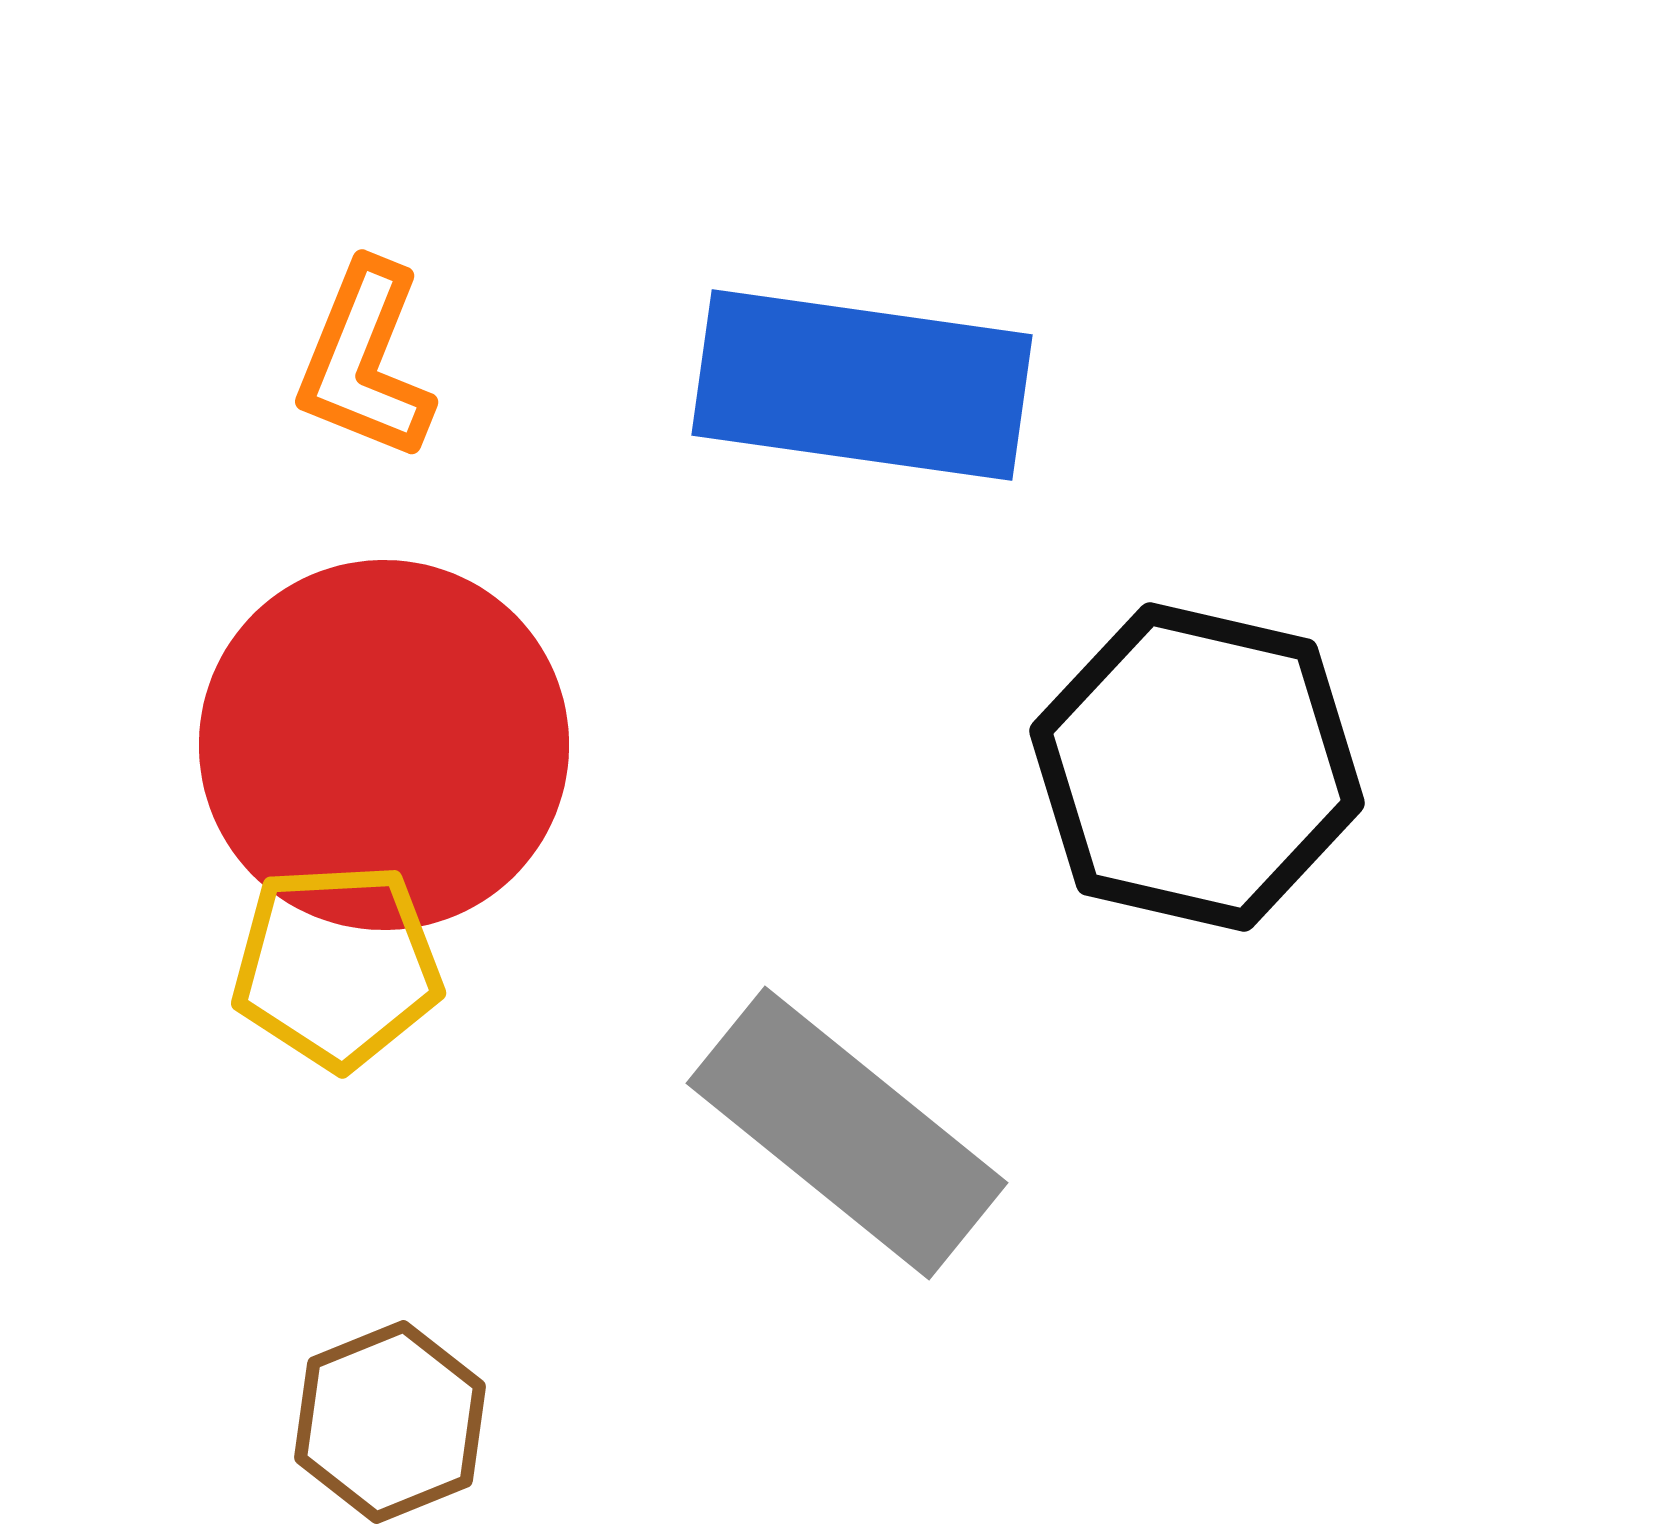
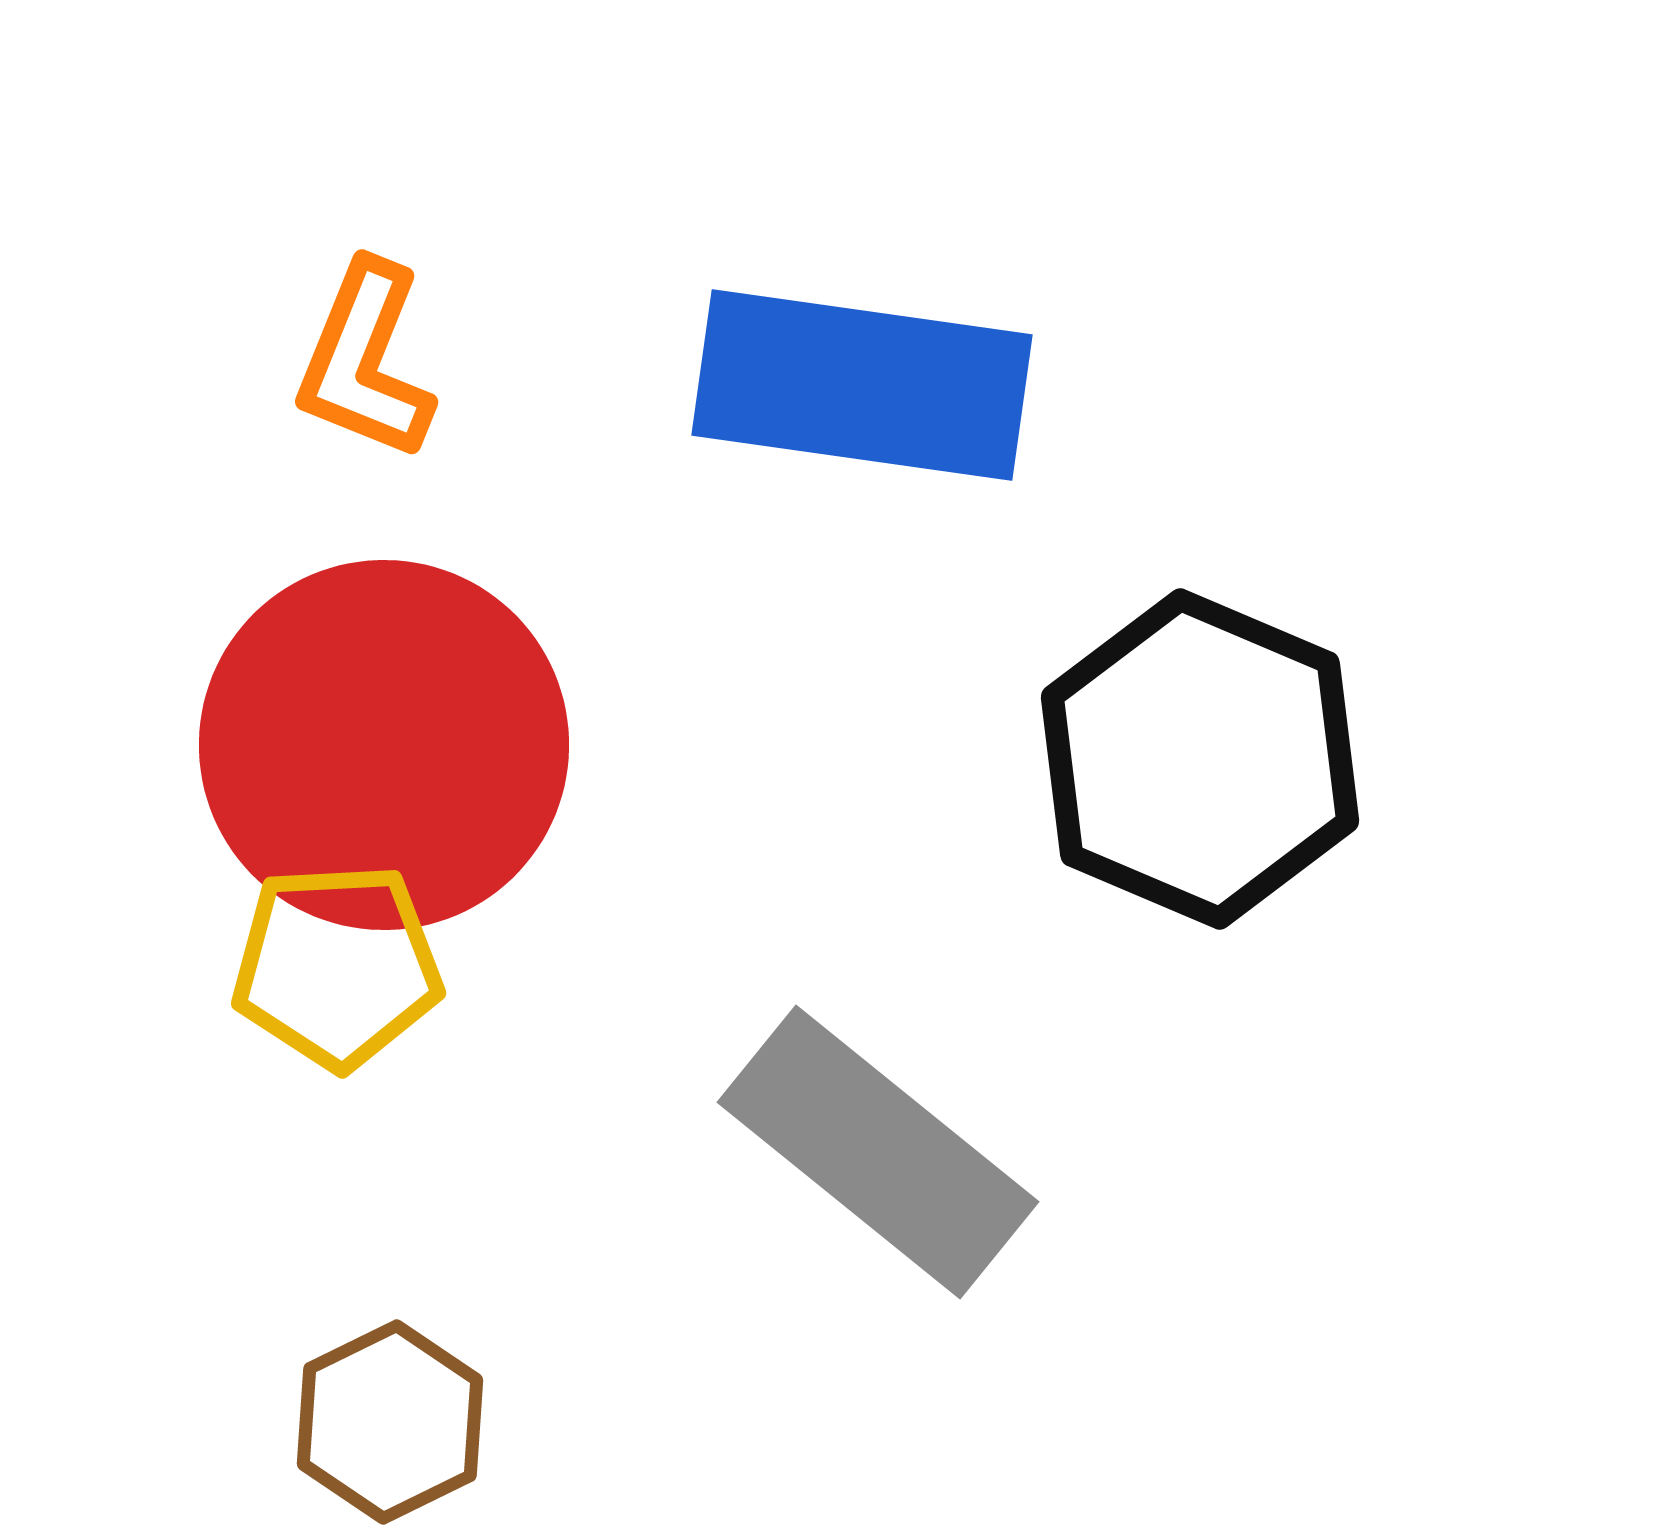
black hexagon: moved 3 px right, 8 px up; rotated 10 degrees clockwise
gray rectangle: moved 31 px right, 19 px down
brown hexagon: rotated 4 degrees counterclockwise
